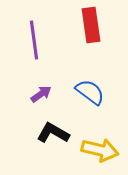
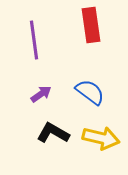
yellow arrow: moved 1 px right, 12 px up
